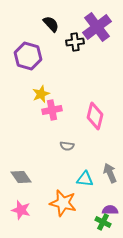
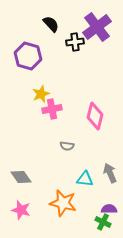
pink cross: moved 1 px up
purple semicircle: moved 1 px left, 1 px up
